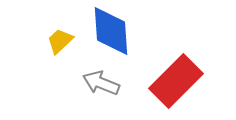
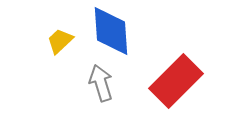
gray arrow: rotated 51 degrees clockwise
